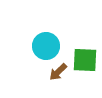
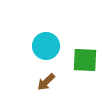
brown arrow: moved 12 px left, 10 px down
